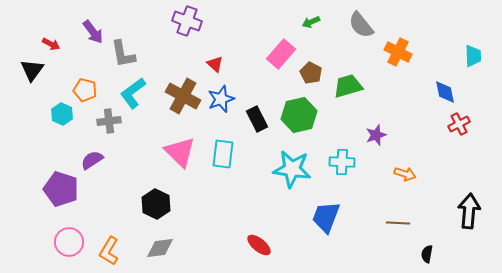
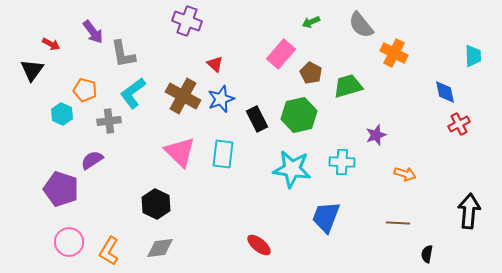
orange cross: moved 4 px left, 1 px down
